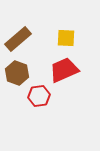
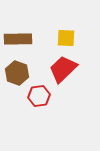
brown rectangle: rotated 40 degrees clockwise
red trapezoid: moved 1 px left, 1 px up; rotated 20 degrees counterclockwise
